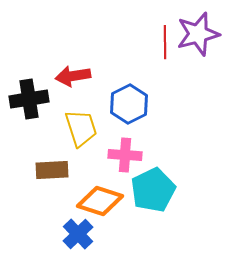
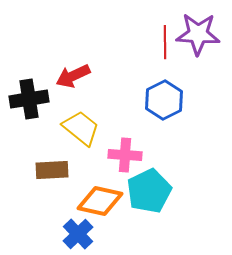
purple star: rotated 18 degrees clockwise
red arrow: rotated 16 degrees counterclockwise
blue hexagon: moved 35 px right, 4 px up
yellow trapezoid: rotated 33 degrees counterclockwise
cyan pentagon: moved 4 px left, 1 px down
orange diamond: rotated 6 degrees counterclockwise
